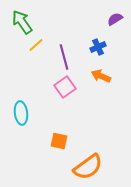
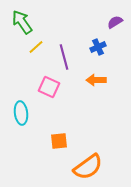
purple semicircle: moved 3 px down
yellow line: moved 2 px down
orange arrow: moved 5 px left, 4 px down; rotated 24 degrees counterclockwise
pink square: moved 16 px left; rotated 30 degrees counterclockwise
orange square: rotated 18 degrees counterclockwise
